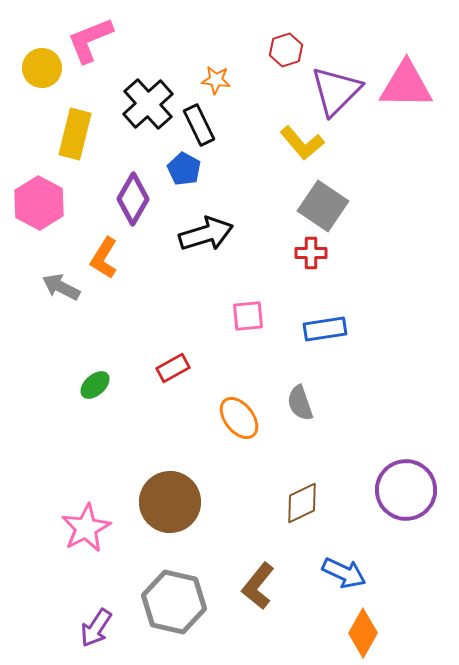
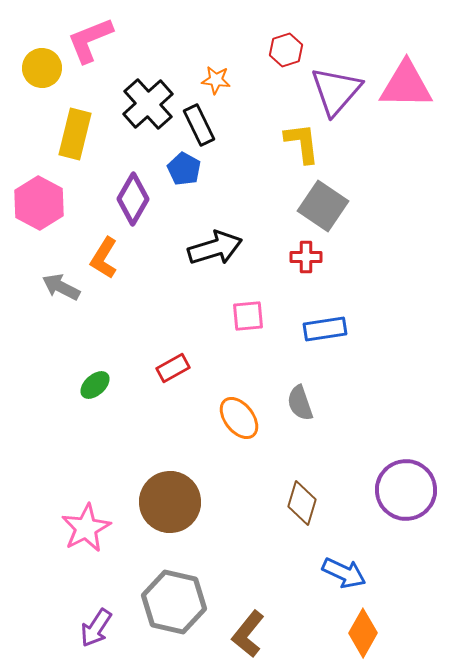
purple triangle: rotated 4 degrees counterclockwise
yellow L-shape: rotated 147 degrees counterclockwise
black arrow: moved 9 px right, 14 px down
red cross: moved 5 px left, 4 px down
brown diamond: rotated 48 degrees counterclockwise
brown L-shape: moved 10 px left, 48 px down
